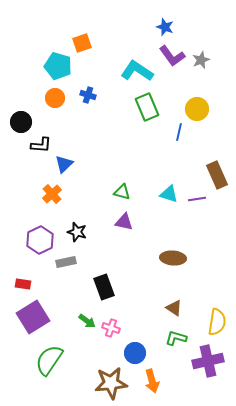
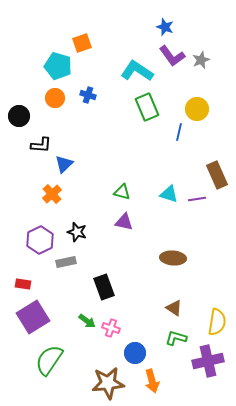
black circle: moved 2 px left, 6 px up
brown star: moved 3 px left
